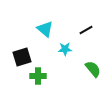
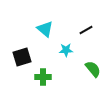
cyan star: moved 1 px right, 1 px down
green cross: moved 5 px right, 1 px down
